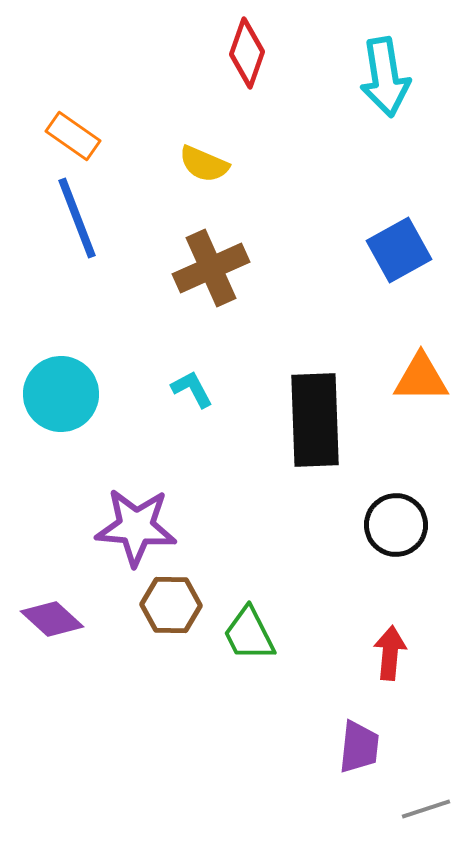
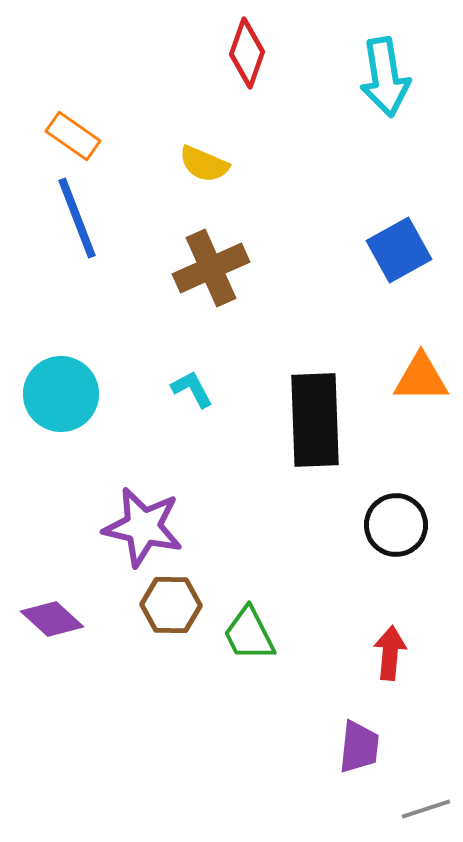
purple star: moved 7 px right; rotated 8 degrees clockwise
